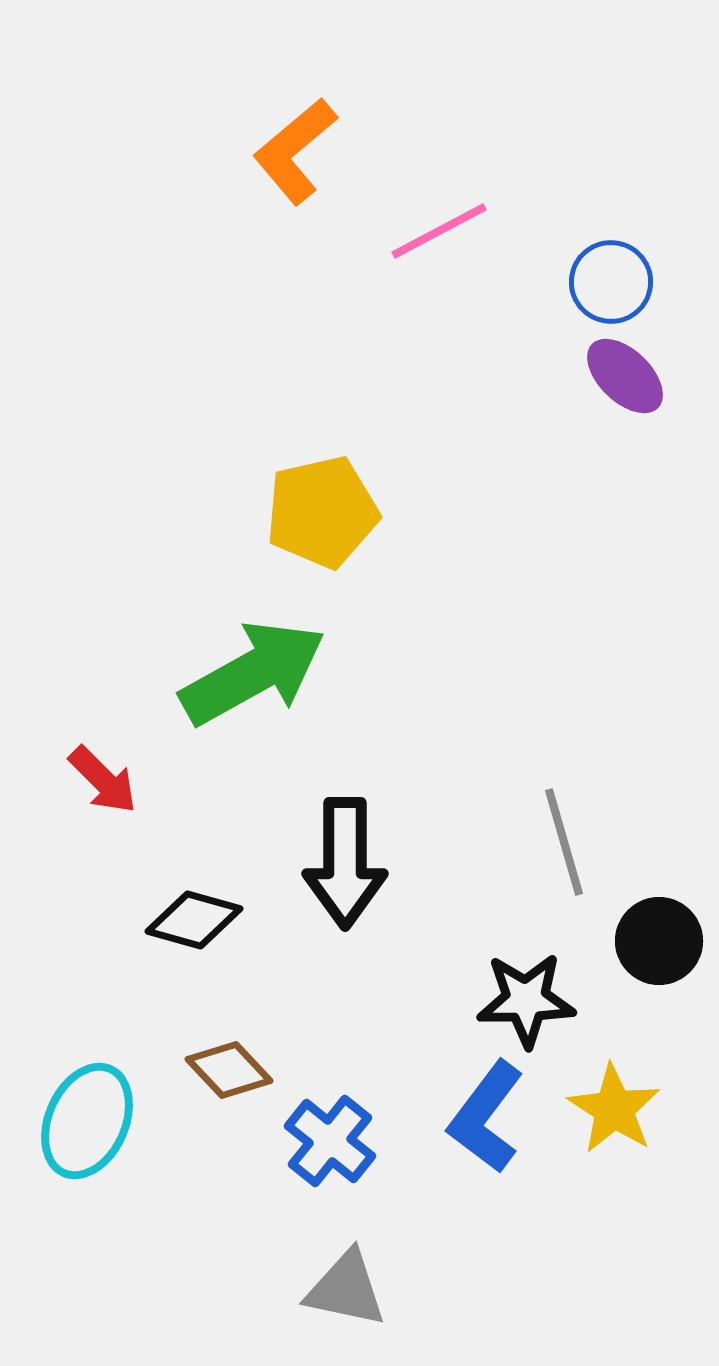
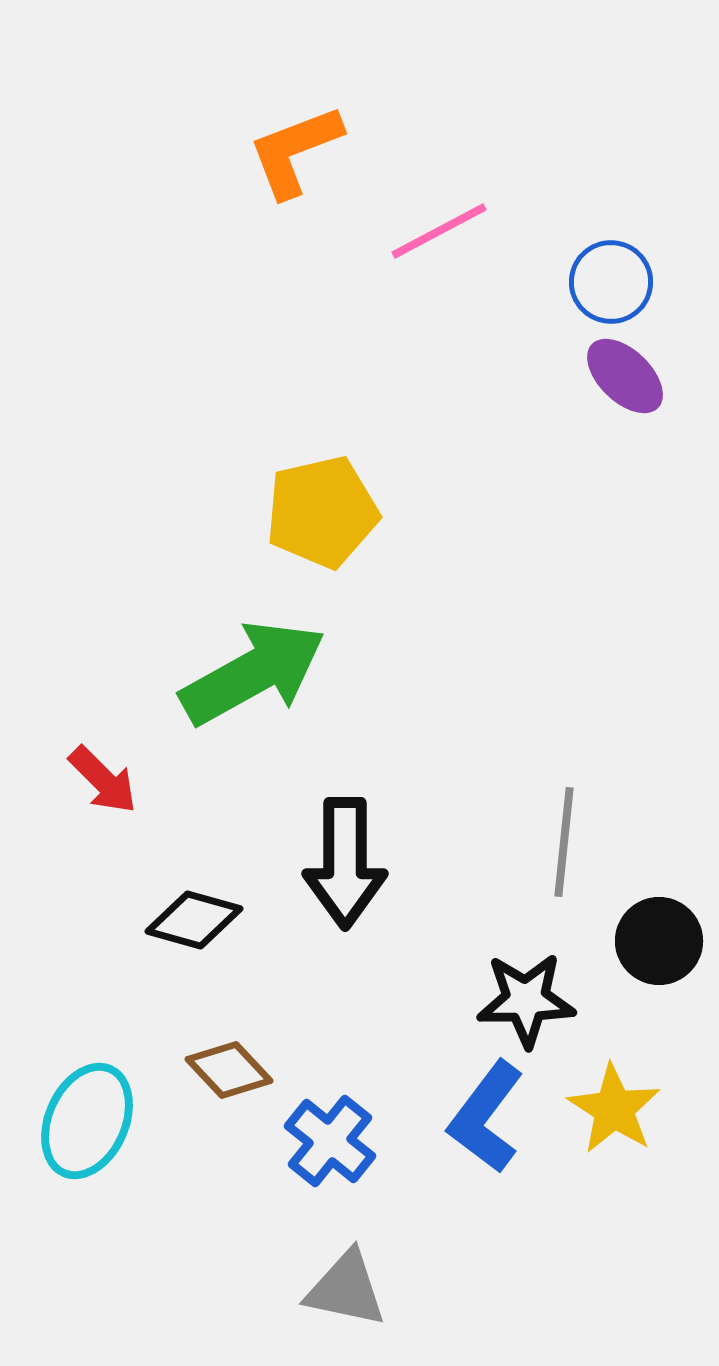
orange L-shape: rotated 19 degrees clockwise
gray line: rotated 22 degrees clockwise
